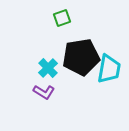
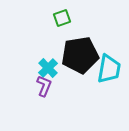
black pentagon: moved 1 px left, 2 px up
purple L-shape: moved 6 px up; rotated 100 degrees counterclockwise
